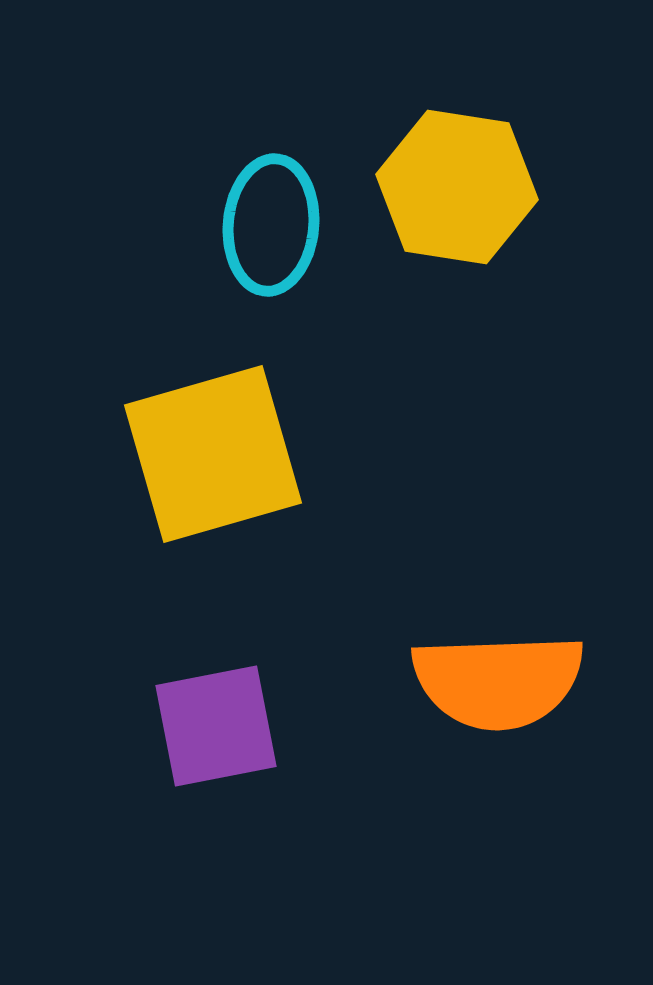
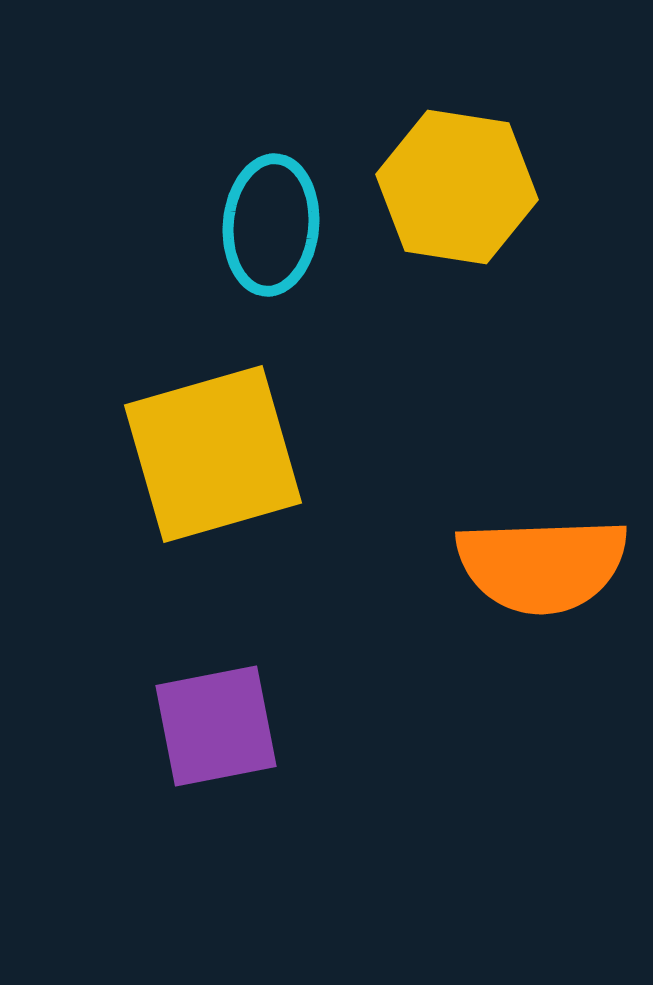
orange semicircle: moved 44 px right, 116 px up
